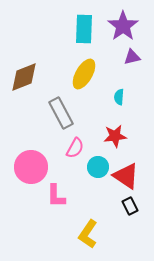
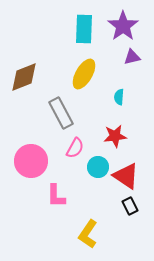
pink circle: moved 6 px up
